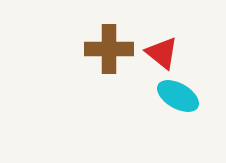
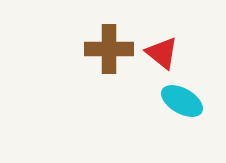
cyan ellipse: moved 4 px right, 5 px down
